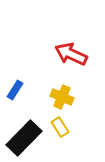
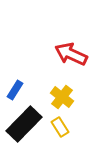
yellow cross: rotated 15 degrees clockwise
black rectangle: moved 14 px up
